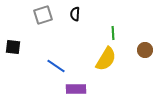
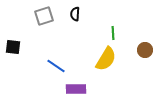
gray square: moved 1 px right, 1 px down
